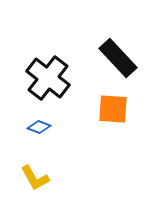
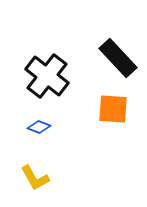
black cross: moved 1 px left, 2 px up
